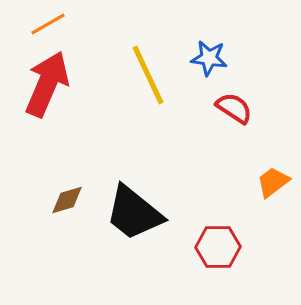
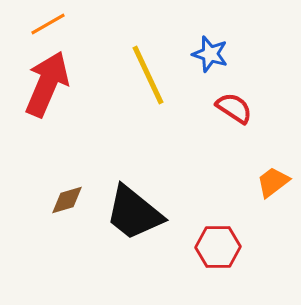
blue star: moved 1 px right, 4 px up; rotated 9 degrees clockwise
